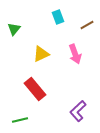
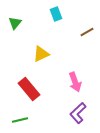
cyan rectangle: moved 2 px left, 3 px up
brown line: moved 7 px down
green triangle: moved 1 px right, 6 px up
pink arrow: moved 28 px down
red rectangle: moved 6 px left
purple L-shape: moved 2 px down
